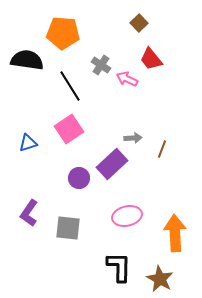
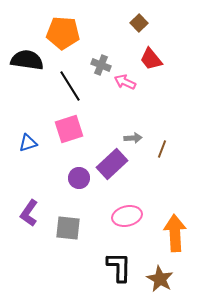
gray cross: rotated 12 degrees counterclockwise
pink arrow: moved 2 px left, 3 px down
pink square: rotated 16 degrees clockwise
